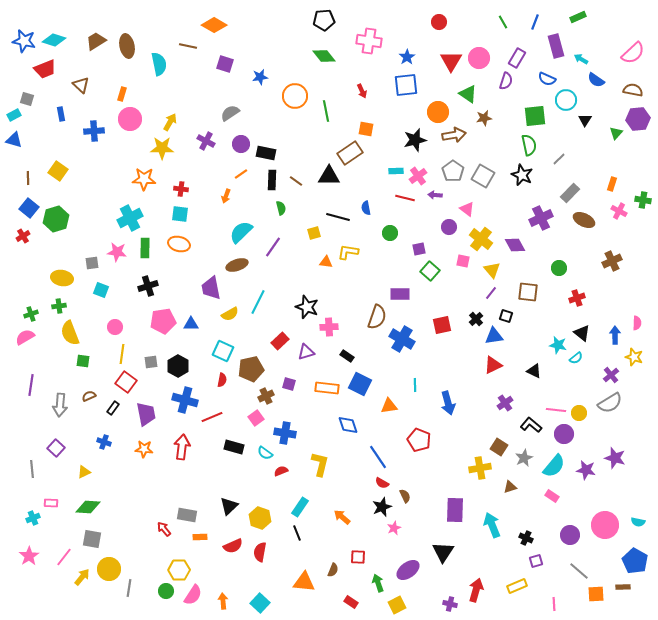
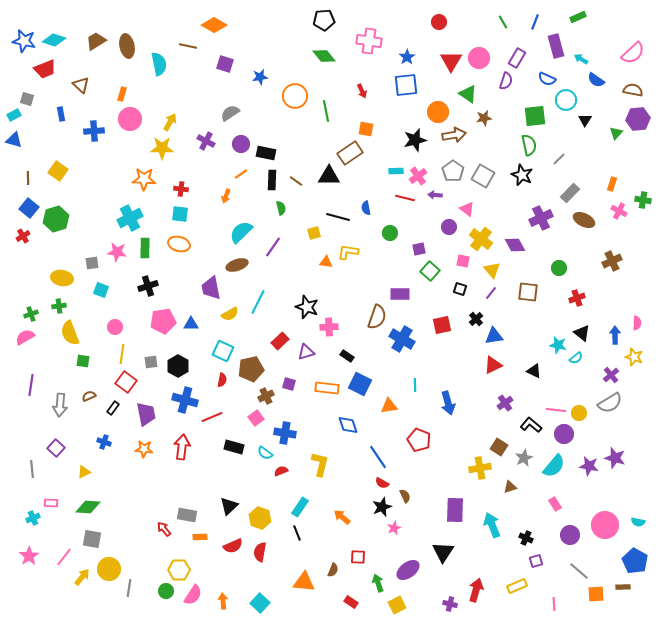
black square at (506, 316): moved 46 px left, 27 px up
purple star at (586, 470): moved 3 px right, 4 px up
pink rectangle at (552, 496): moved 3 px right, 8 px down; rotated 24 degrees clockwise
